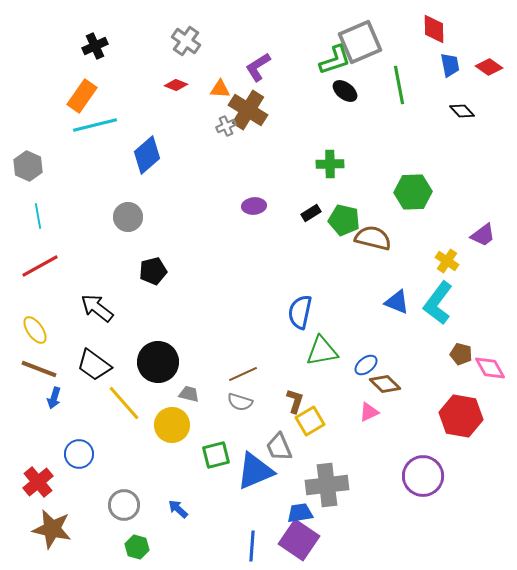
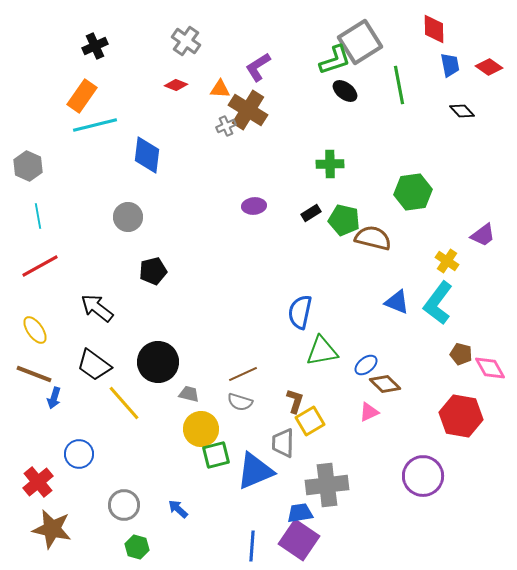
gray square at (360, 42): rotated 9 degrees counterclockwise
blue diamond at (147, 155): rotated 42 degrees counterclockwise
green hexagon at (413, 192): rotated 6 degrees counterclockwise
brown line at (39, 369): moved 5 px left, 5 px down
yellow circle at (172, 425): moved 29 px right, 4 px down
gray trapezoid at (279, 447): moved 4 px right, 4 px up; rotated 24 degrees clockwise
